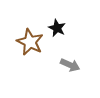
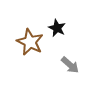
gray arrow: rotated 18 degrees clockwise
